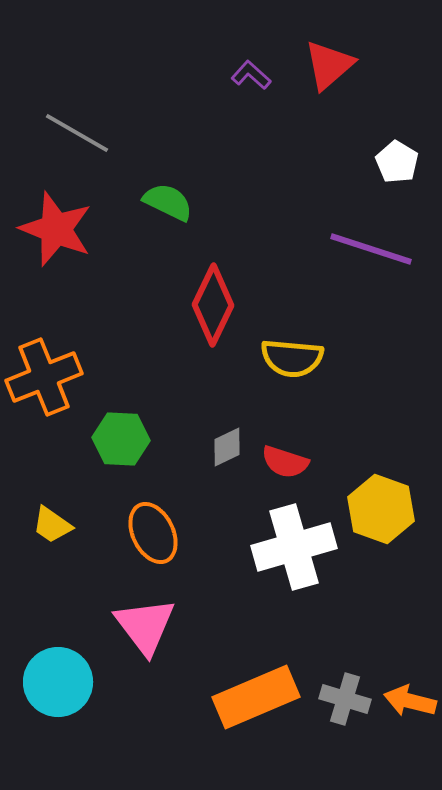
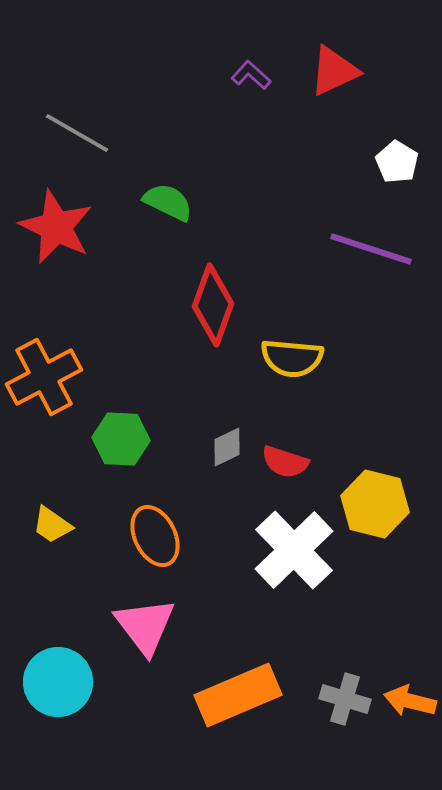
red triangle: moved 5 px right, 6 px down; rotated 16 degrees clockwise
red star: moved 2 px up; rotated 4 degrees clockwise
red diamond: rotated 6 degrees counterclockwise
orange cross: rotated 6 degrees counterclockwise
yellow hexagon: moved 6 px left, 5 px up; rotated 6 degrees counterclockwise
orange ellipse: moved 2 px right, 3 px down
white cross: moved 3 px down; rotated 28 degrees counterclockwise
orange rectangle: moved 18 px left, 2 px up
